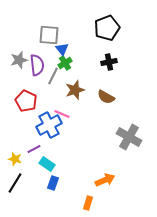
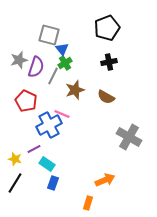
gray square: rotated 10 degrees clockwise
purple semicircle: moved 1 px left, 2 px down; rotated 25 degrees clockwise
